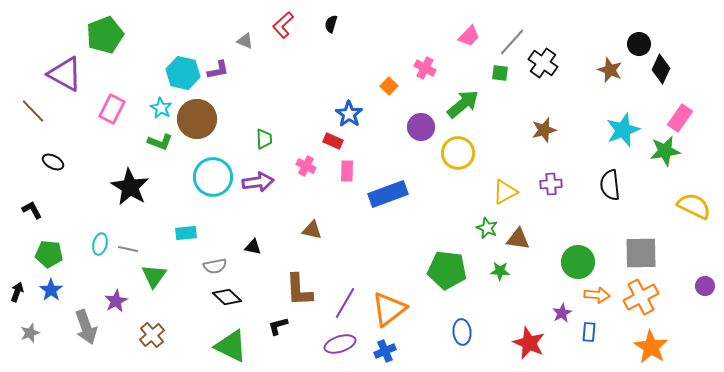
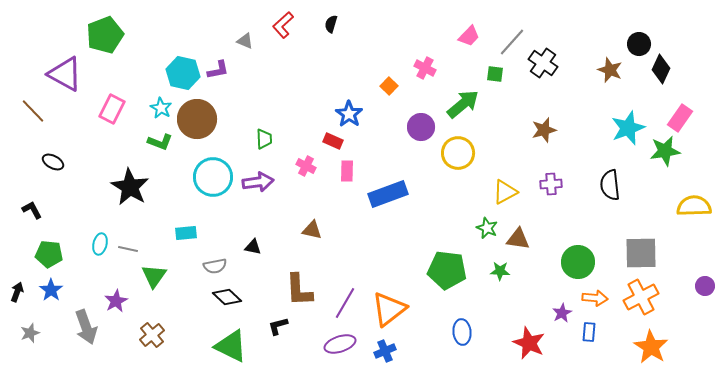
green square at (500, 73): moved 5 px left, 1 px down
cyan star at (623, 130): moved 5 px right, 2 px up
yellow semicircle at (694, 206): rotated 28 degrees counterclockwise
orange arrow at (597, 295): moved 2 px left, 3 px down
